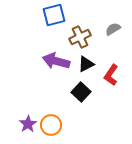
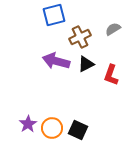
red L-shape: rotated 15 degrees counterclockwise
black square: moved 3 px left, 38 px down; rotated 18 degrees counterclockwise
orange circle: moved 1 px right, 3 px down
